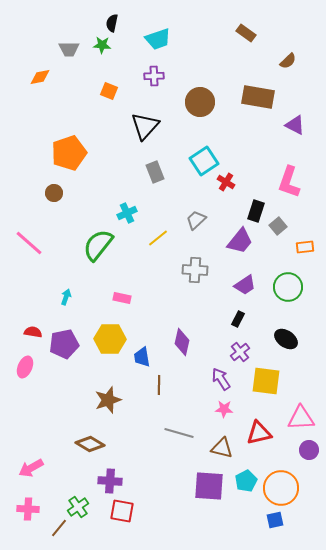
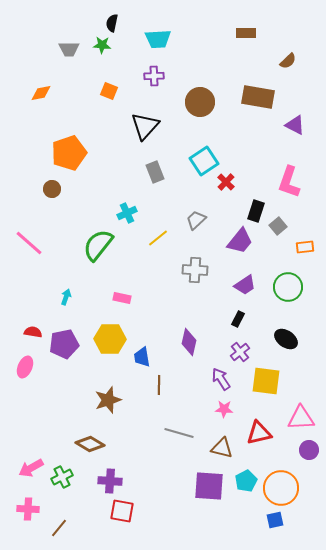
brown rectangle at (246, 33): rotated 36 degrees counterclockwise
cyan trapezoid at (158, 39): rotated 16 degrees clockwise
orange diamond at (40, 77): moved 1 px right, 16 px down
red cross at (226, 182): rotated 12 degrees clockwise
brown circle at (54, 193): moved 2 px left, 4 px up
purple diamond at (182, 342): moved 7 px right
green cross at (78, 507): moved 16 px left, 30 px up; rotated 10 degrees clockwise
